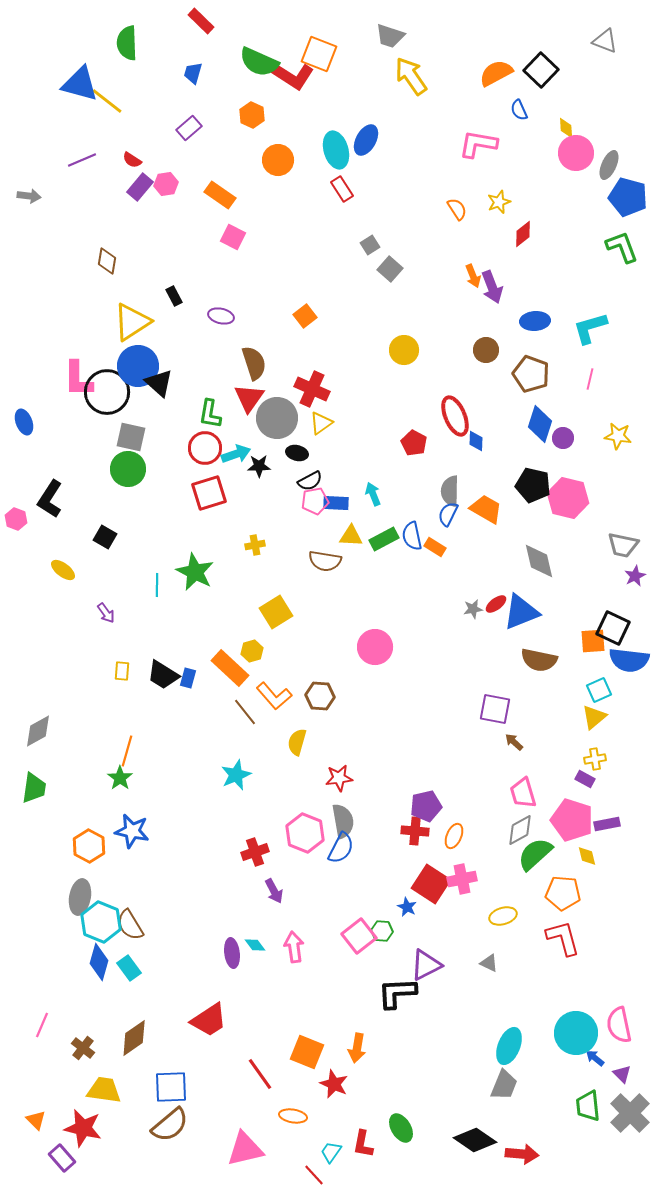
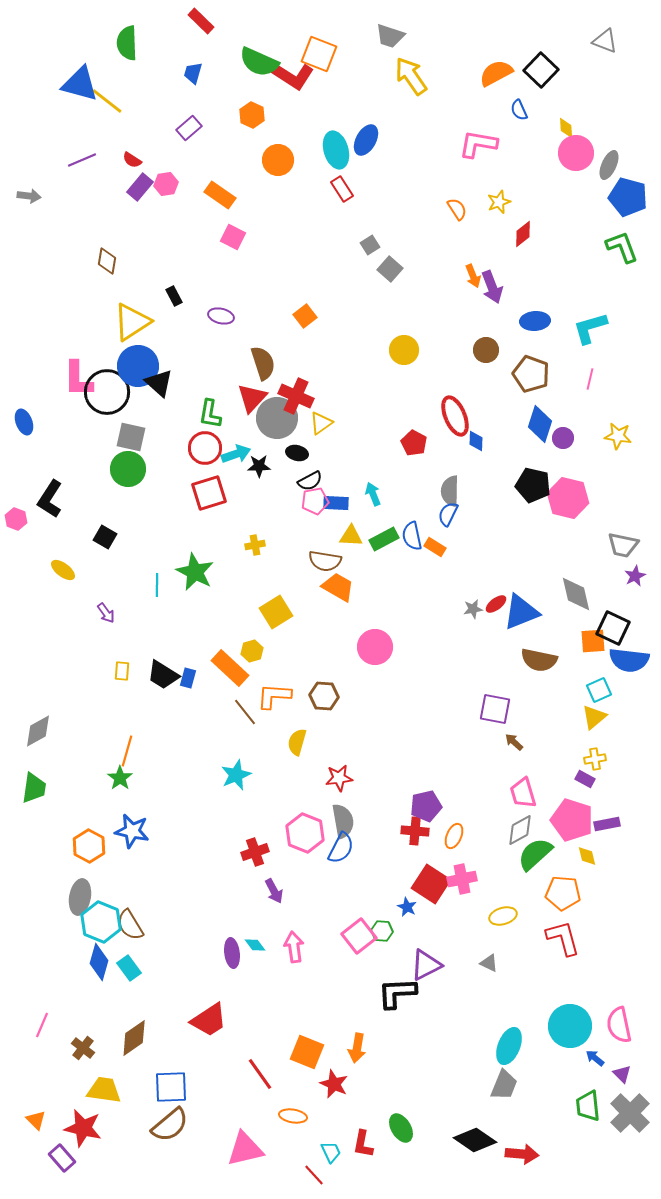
brown semicircle at (254, 363): moved 9 px right
red cross at (312, 389): moved 16 px left, 7 px down
red triangle at (249, 398): moved 3 px right; rotated 8 degrees clockwise
orange trapezoid at (486, 509): moved 148 px left, 78 px down
gray diamond at (539, 561): moved 37 px right, 33 px down
orange L-shape at (274, 696): rotated 135 degrees clockwise
brown hexagon at (320, 696): moved 4 px right
cyan circle at (576, 1033): moved 6 px left, 7 px up
cyan trapezoid at (331, 1152): rotated 120 degrees clockwise
